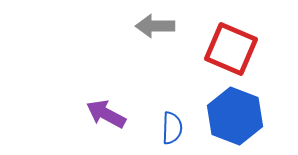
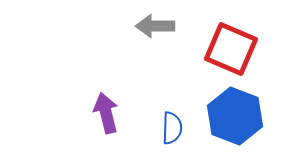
purple arrow: moved 1 px up; rotated 48 degrees clockwise
